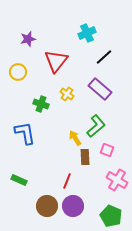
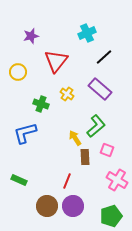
purple star: moved 3 px right, 3 px up
blue L-shape: rotated 95 degrees counterclockwise
green pentagon: rotated 30 degrees clockwise
